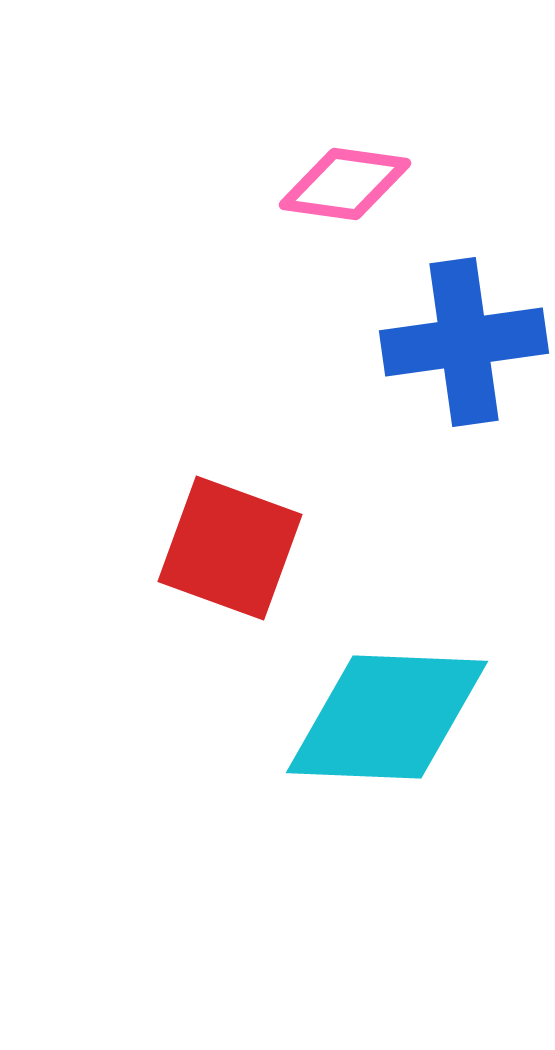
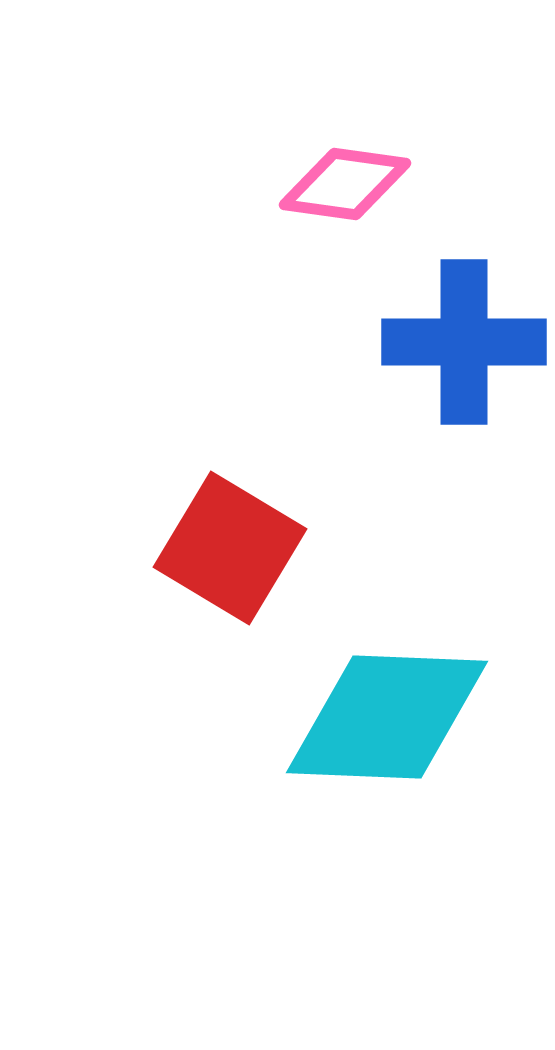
blue cross: rotated 8 degrees clockwise
red square: rotated 11 degrees clockwise
